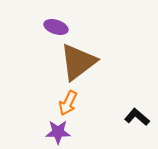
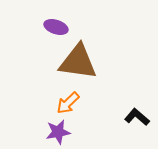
brown triangle: rotated 45 degrees clockwise
orange arrow: rotated 20 degrees clockwise
purple star: rotated 10 degrees counterclockwise
